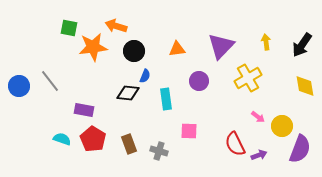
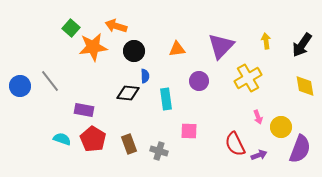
green square: moved 2 px right; rotated 30 degrees clockwise
yellow arrow: moved 1 px up
blue semicircle: rotated 24 degrees counterclockwise
blue circle: moved 1 px right
pink arrow: rotated 32 degrees clockwise
yellow circle: moved 1 px left, 1 px down
